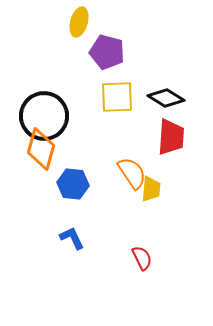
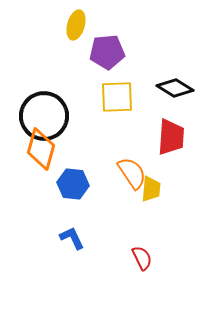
yellow ellipse: moved 3 px left, 3 px down
purple pentagon: rotated 20 degrees counterclockwise
black diamond: moved 9 px right, 10 px up
